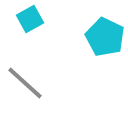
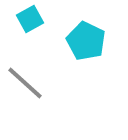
cyan pentagon: moved 19 px left, 4 px down
